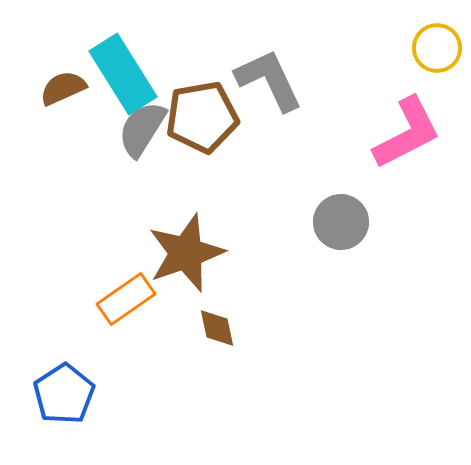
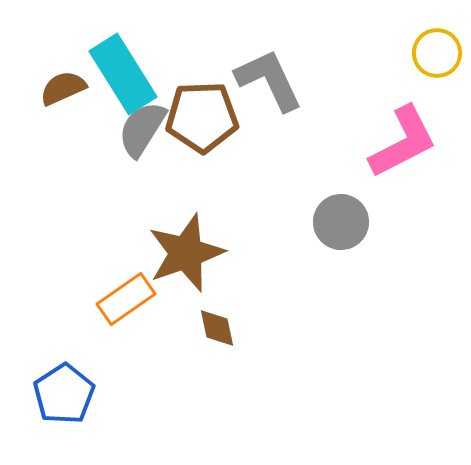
yellow circle: moved 5 px down
brown pentagon: rotated 8 degrees clockwise
pink L-shape: moved 4 px left, 9 px down
